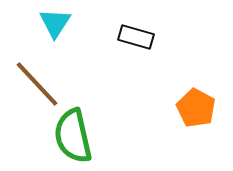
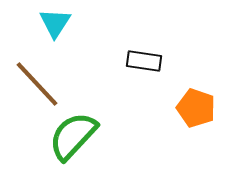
black rectangle: moved 8 px right, 24 px down; rotated 8 degrees counterclockwise
orange pentagon: rotated 9 degrees counterclockwise
green semicircle: rotated 56 degrees clockwise
